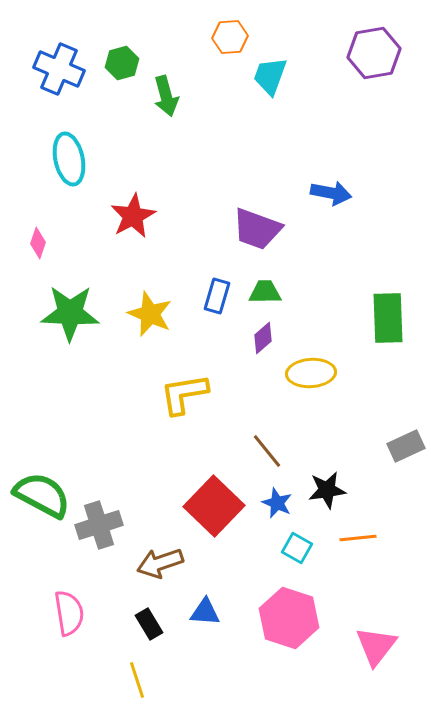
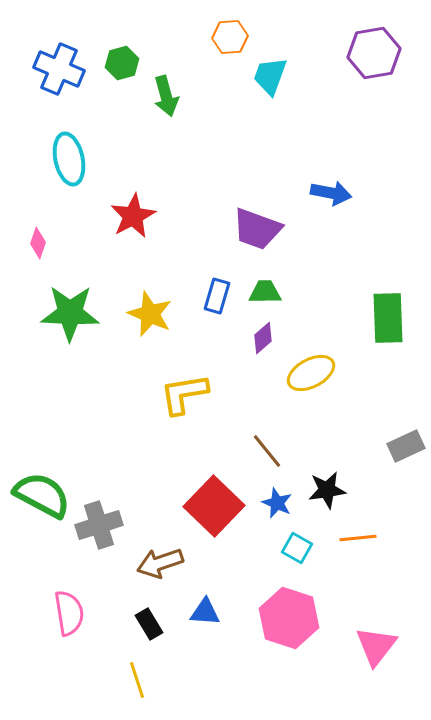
yellow ellipse: rotated 24 degrees counterclockwise
